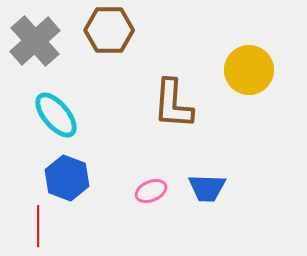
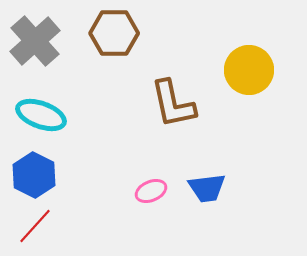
brown hexagon: moved 5 px right, 3 px down
brown L-shape: rotated 16 degrees counterclockwise
cyan ellipse: moved 15 px left; rotated 30 degrees counterclockwise
blue hexagon: moved 33 px left, 3 px up; rotated 6 degrees clockwise
blue trapezoid: rotated 9 degrees counterclockwise
red line: moved 3 px left; rotated 42 degrees clockwise
